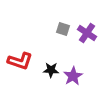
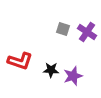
purple cross: moved 1 px up
purple star: rotated 12 degrees clockwise
